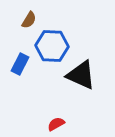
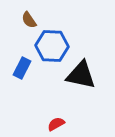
brown semicircle: rotated 114 degrees clockwise
blue rectangle: moved 2 px right, 4 px down
black triangle: rotated 12 degrees counterclockwise
